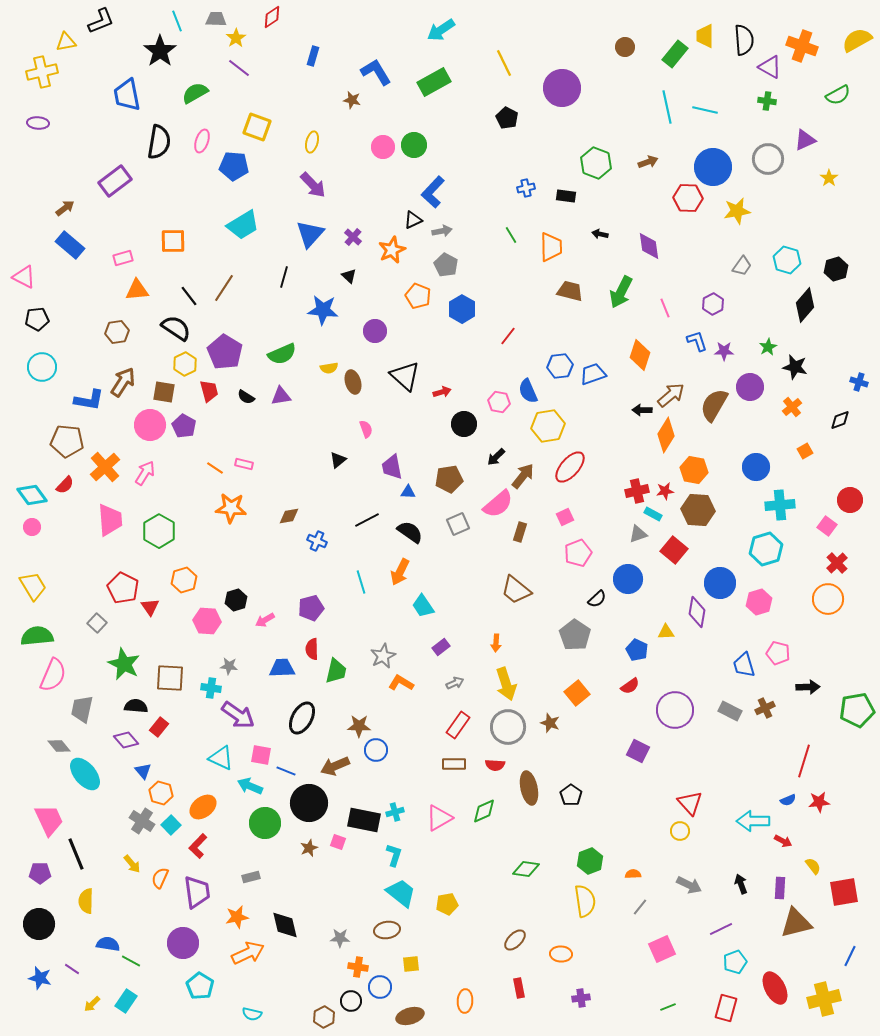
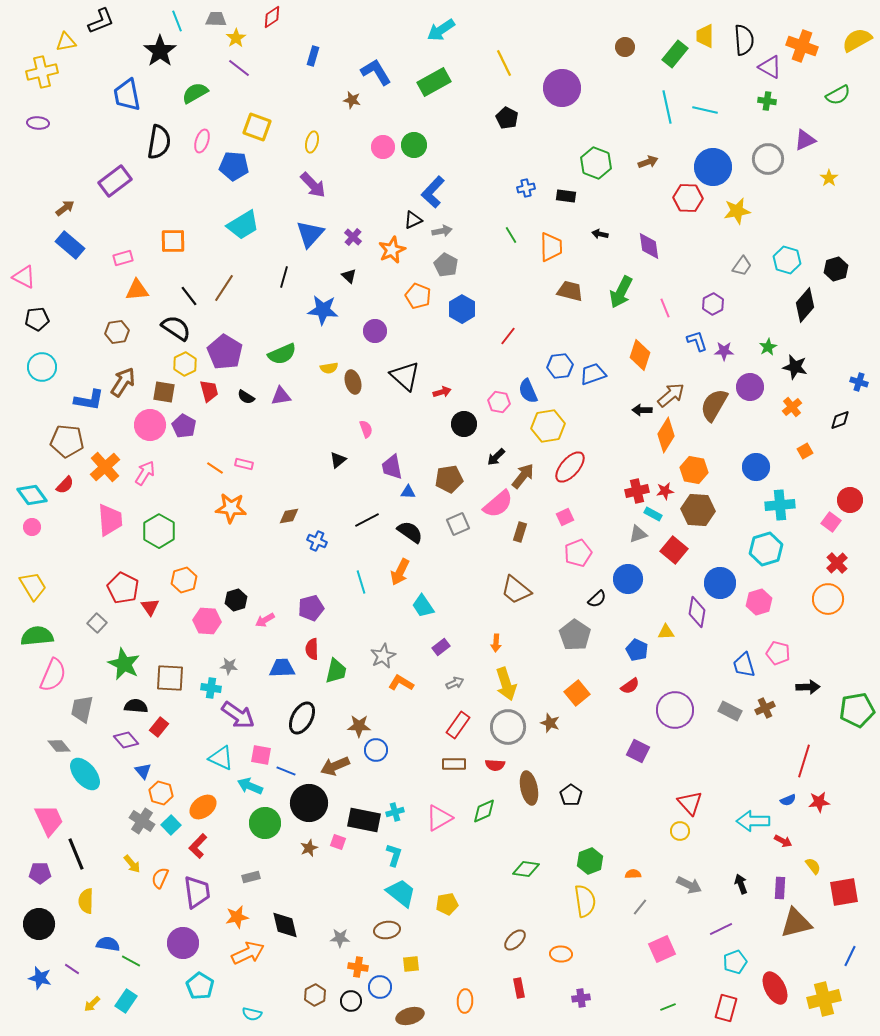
pink square at (827, 526): moved 4 px right, 4 px up
brown hexagon at (324, 1017): moved 9 px left, 22 px up
